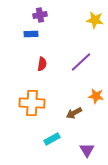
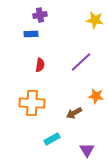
red semicircle: moved 2 px left, 1 px down
